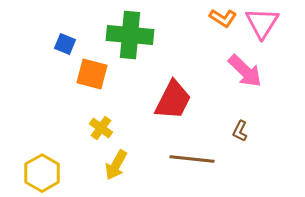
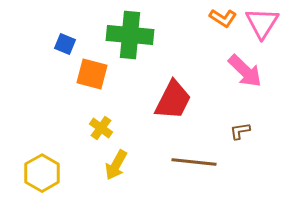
brown L-shape: rotated 55 degrees clockwise
brown line: moved 2 px right, 3 px down
